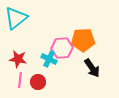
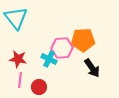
cyan triangle: rotated 30 degrees counterclockwise
red circle: moved 1 px right, 5 px down
